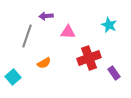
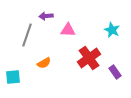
cyan star: moved 3 px right, 5 px down
pink triangle: moved 2 px up
gray line: moved 1 px up
red cross: rotated 15 degrees counterclockwise
purple rectangle: moved 1 px right, 1 px up
cyan square: rotated 35 degrees clockwise
